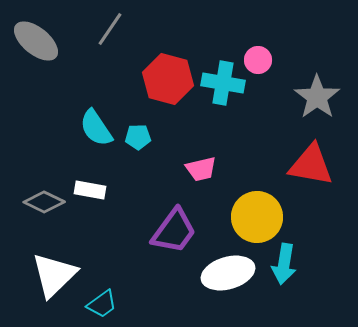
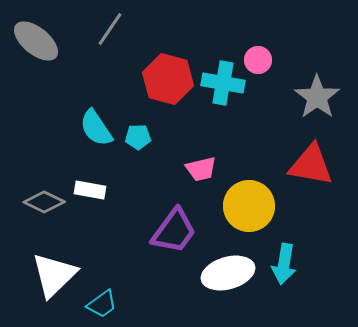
yellow circle: moved 8 px left, 11 px up
